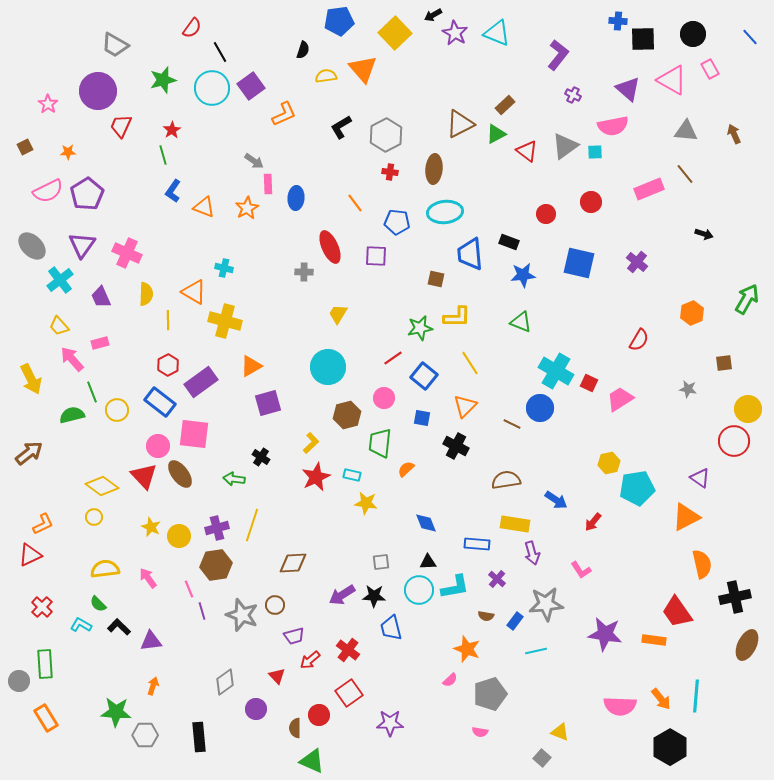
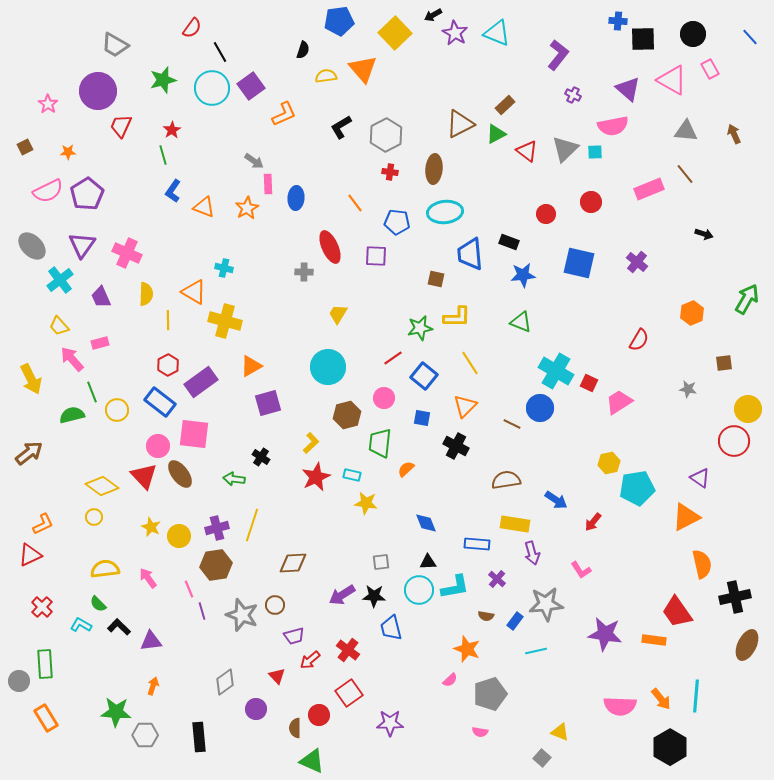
gray triangle at (565, 146): moved 3 px down; rotated 8 degrees counterclockwise
pink trapezoid at (620, 399): moved 1 px left, 3 px down
